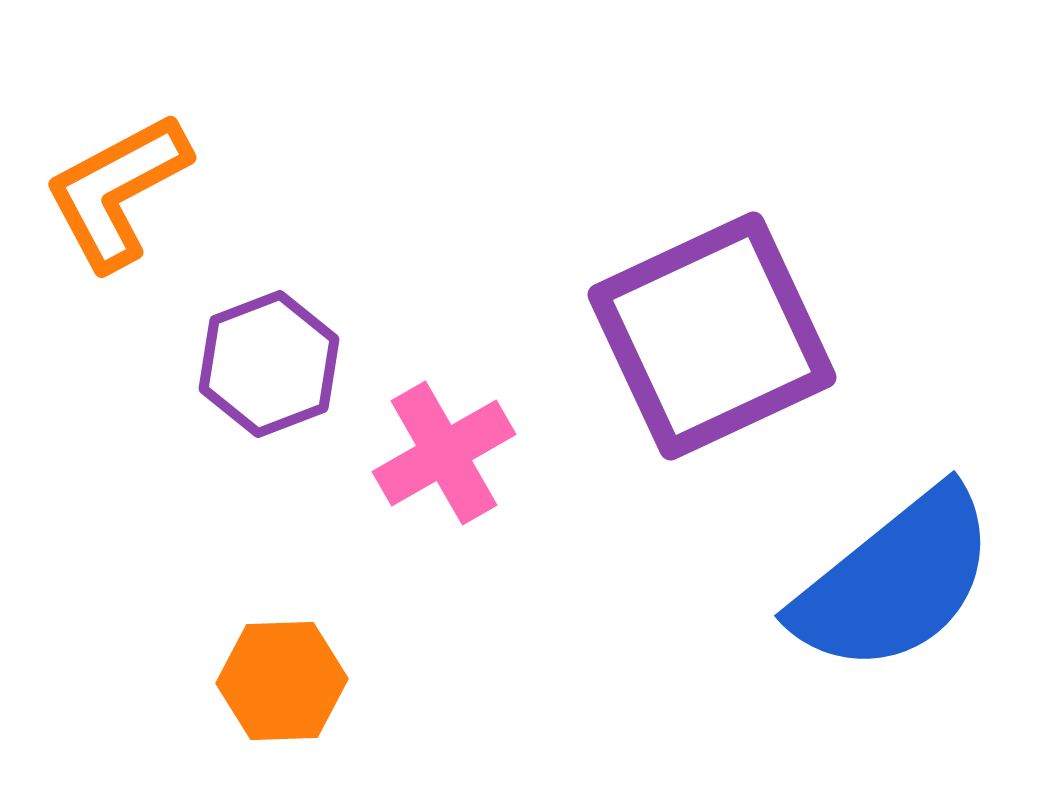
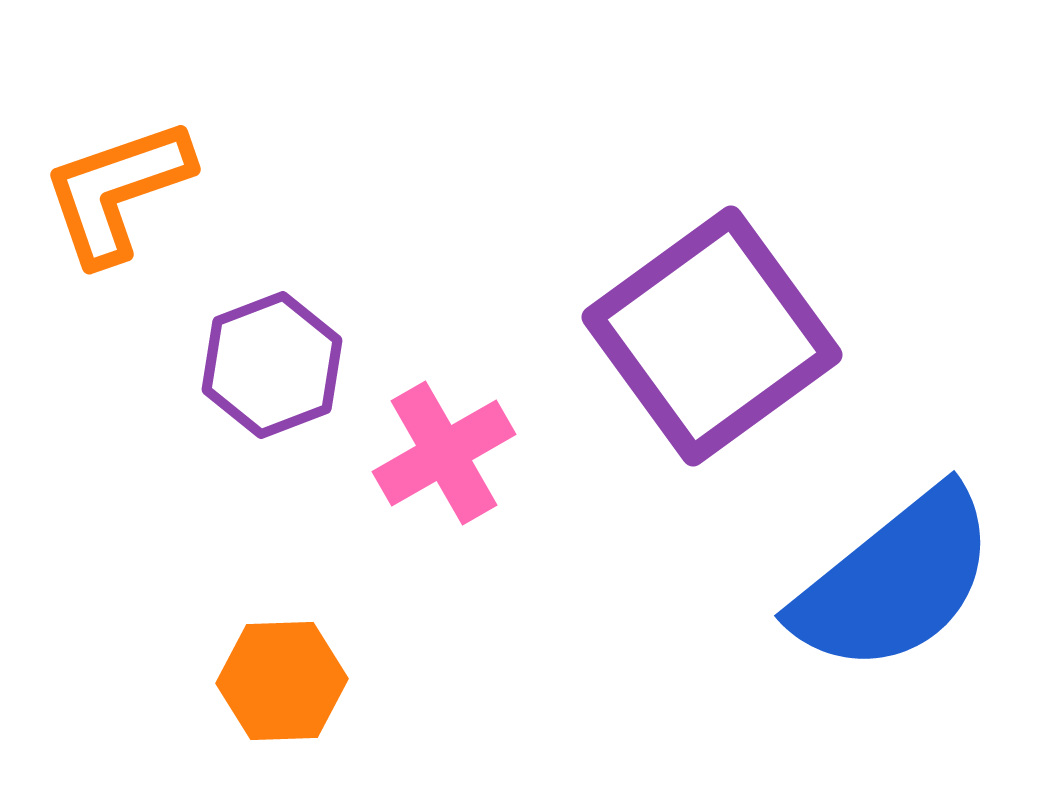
orange L-shape: rotated 9 degrees clockwise
purple square: rotated 11 degrees counterclockwise
purple hexagon: moved 3 px right, 1 px down
